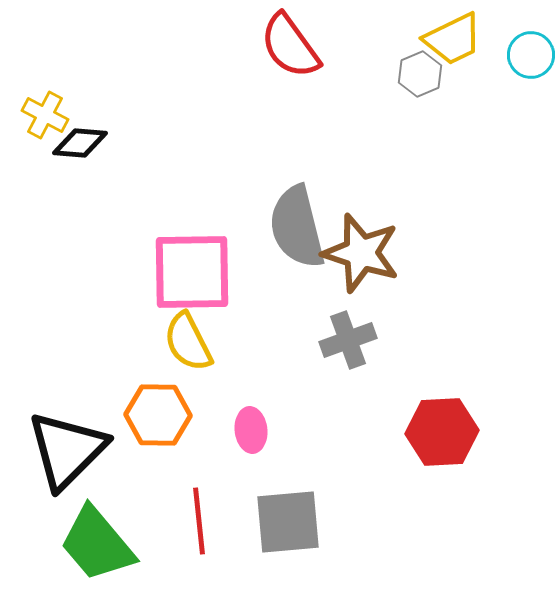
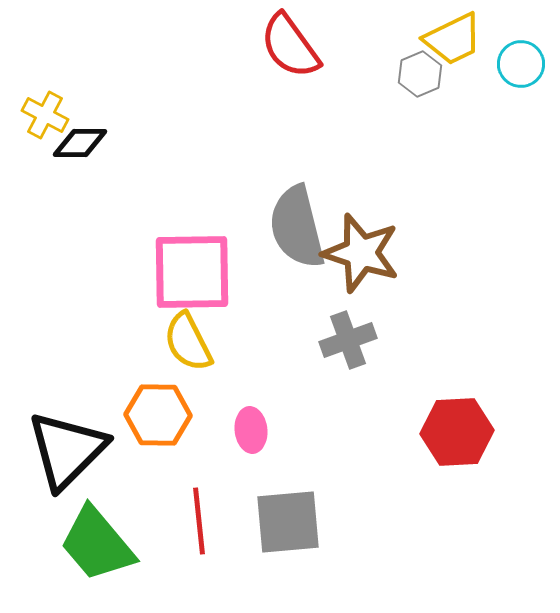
cyan circle: moved 10 px left, 9 px down
black diamond: rotated 4 degrees counterclockwise
red hexagon: moved 15 px right
